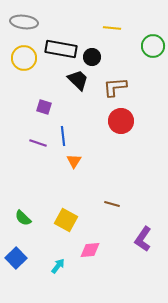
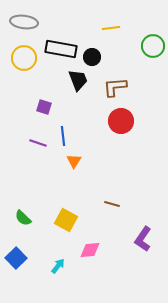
yellow line: moved 1 px left; rotated 12 degrees counterclockwise
black trapezoid: rotated 25 degrees clockwise
